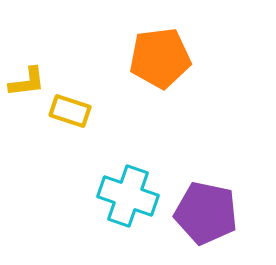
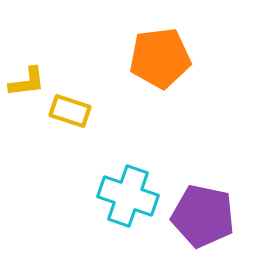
purple pentagon: moved 3 px left, 3 px down
